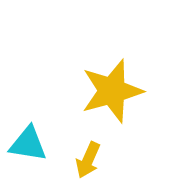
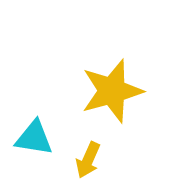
cyan triangle: moved 6 px right, 6 px up
